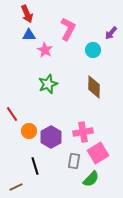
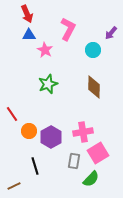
brown line: moved 2 px left, 1 px up
